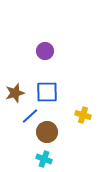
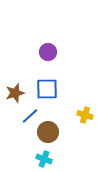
purple circle: moved 3 px right, 1 px down
blue square: moved 3 px up
yellow cross: moved 2 px right
brown circle: moved 1 px right
